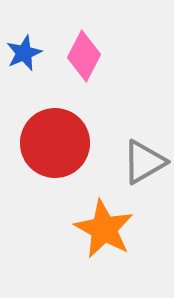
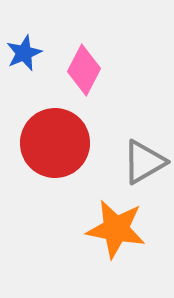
pink diamond: moved 14 px down
orange star: moved 12 px right; rotated 18 degrees counterclockwise
